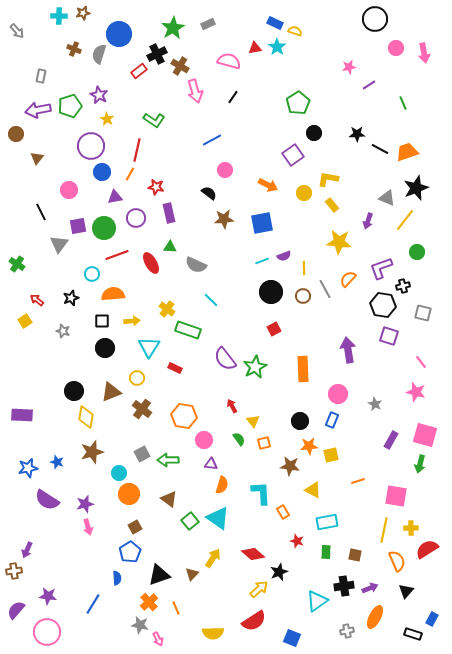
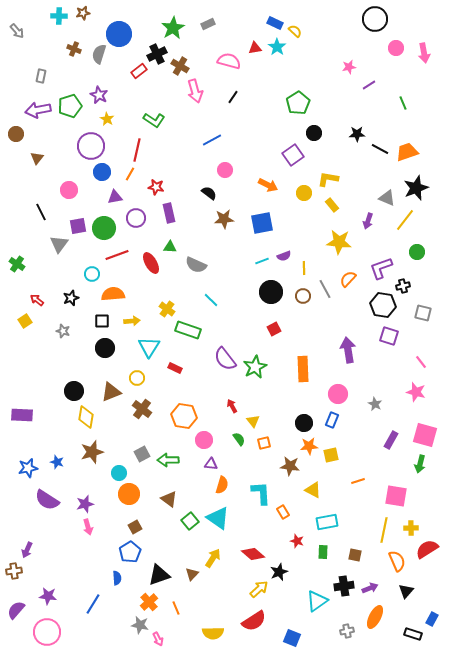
yellow semicircle at (295, 31): rotated 24 degrees clockwise
black circle at (300, 421): moved 4 px right, 2 px down
green rectangle at (326, 552): moved 3 px left
